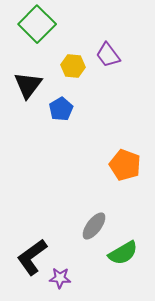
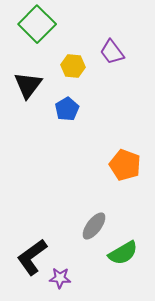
purple trapezoid: moved 4 px right, 3 px up
blue pentagon: moved 6 px right
